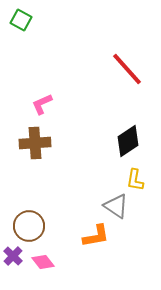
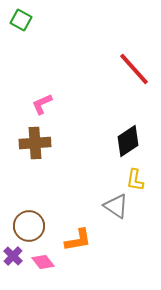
red line: moved 7 px right
orange L-shape: moved 18 px left, 4 px down
